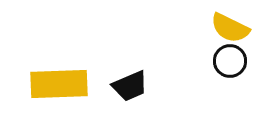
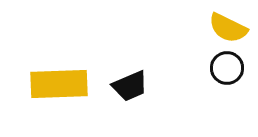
yellow semicircle: moved 2 px left
black circle: moved 3 px left, 7 px down
